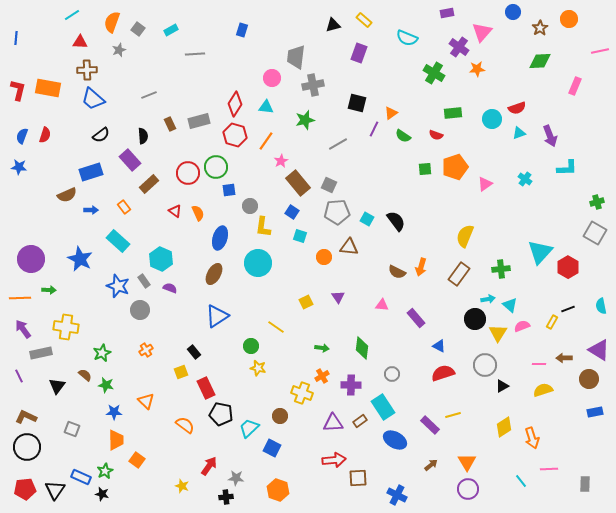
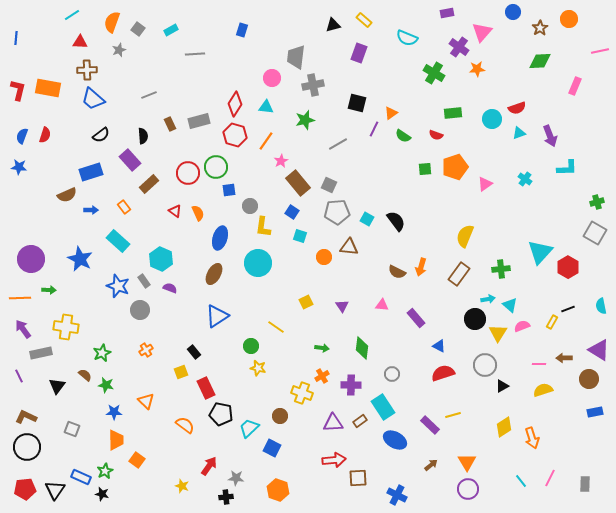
purple triangle at (338, 297): moved 4 px right, 9 px down
pink line at (549, 469): moved 1 px right, 9 px down; rotated 60 degrees counterclockwise
